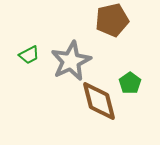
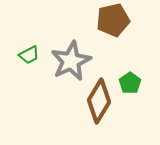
brown pentagon: moved 1 px right
brown diamond: rotated 45 degrees clockwise
